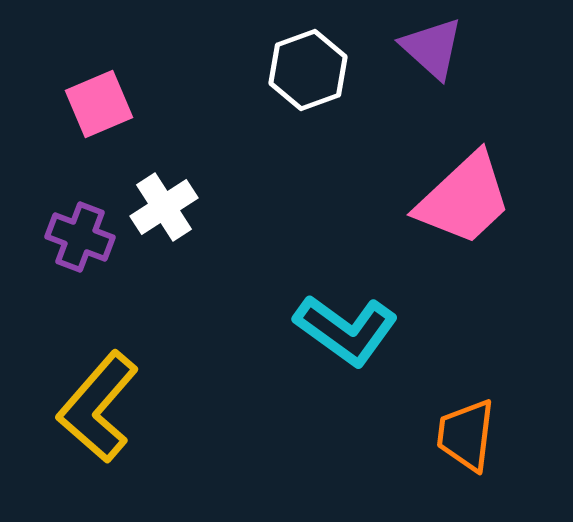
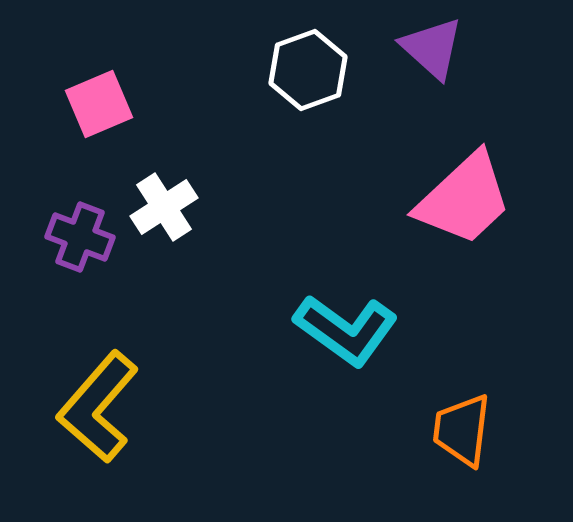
orange trapezoid: moved 4 px left, 5 px up
